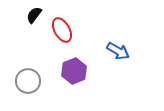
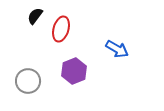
black semicircle: moved 1 px right, 1 px down
red ellipse: moved 1 px left, 1 px up; rotated 45 degrees clockwise
blue arrow: moved 1 px left, 2 px up
